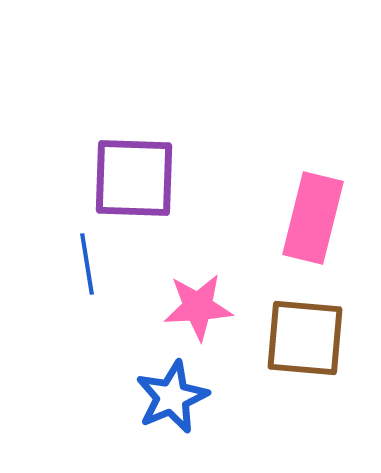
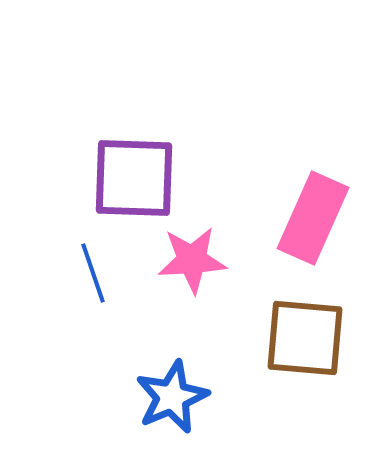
pink rectangle: rotated 10 degrees clockwise
blue line: moved 6 px right, 9 px down; rotated 10 degrees counterclockwise
pink star: moved 6 px left, 47 px up
